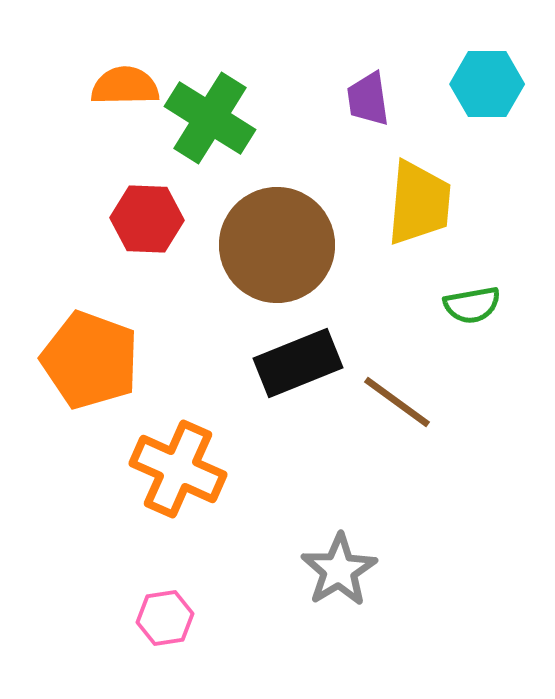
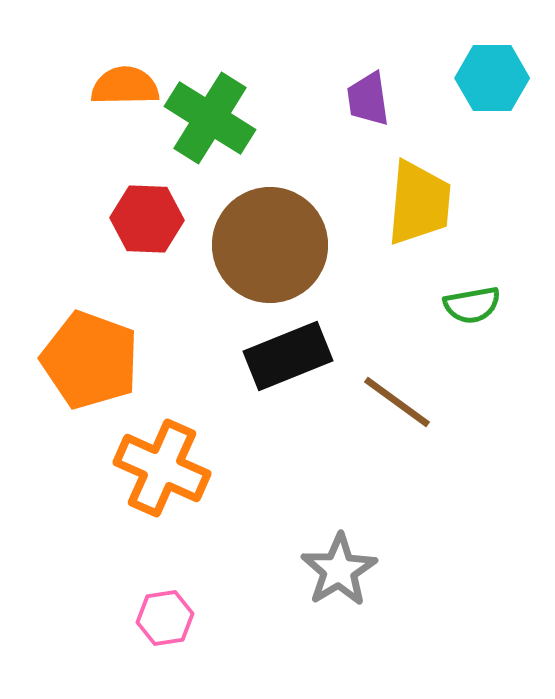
cyan hexagon: moved 5 px right, 6 px up
brown circle: moved 7 px left
black rectangle: moved 10 px left, 7 px up
orange cross: moved 16 px left, 1 px up
